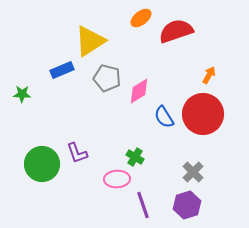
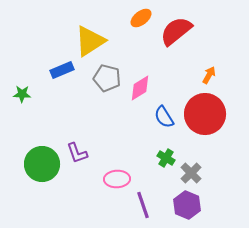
red semicircle: rotated 20 degrees counterclockwise
pink diamond: moved 1 px right, 3 px up
red circle: moved 2 px right
green cross: moved 31 px right, 1 px down
gray cross: moved 2 px left, 1 px down
purple hexagon: rotated 20 degrees counterclockwise
